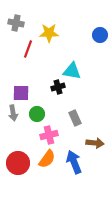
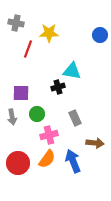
gray arrow: moved 1 px left, 4 px down
blue arrow: moved 1 px left, 1 px up
